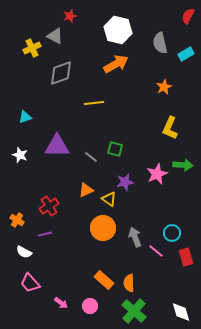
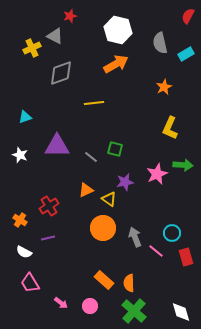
orange cross: moved 3 px right
purple line: moved 3 px right, 4 px down
pink trapezoid: rotated 10 degrees clockwise
